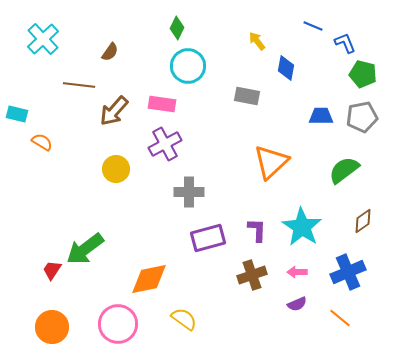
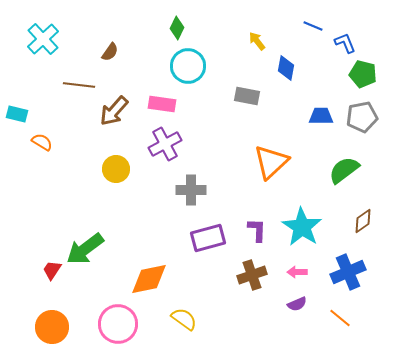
gray cross: moved 2 px right, 2 px up
